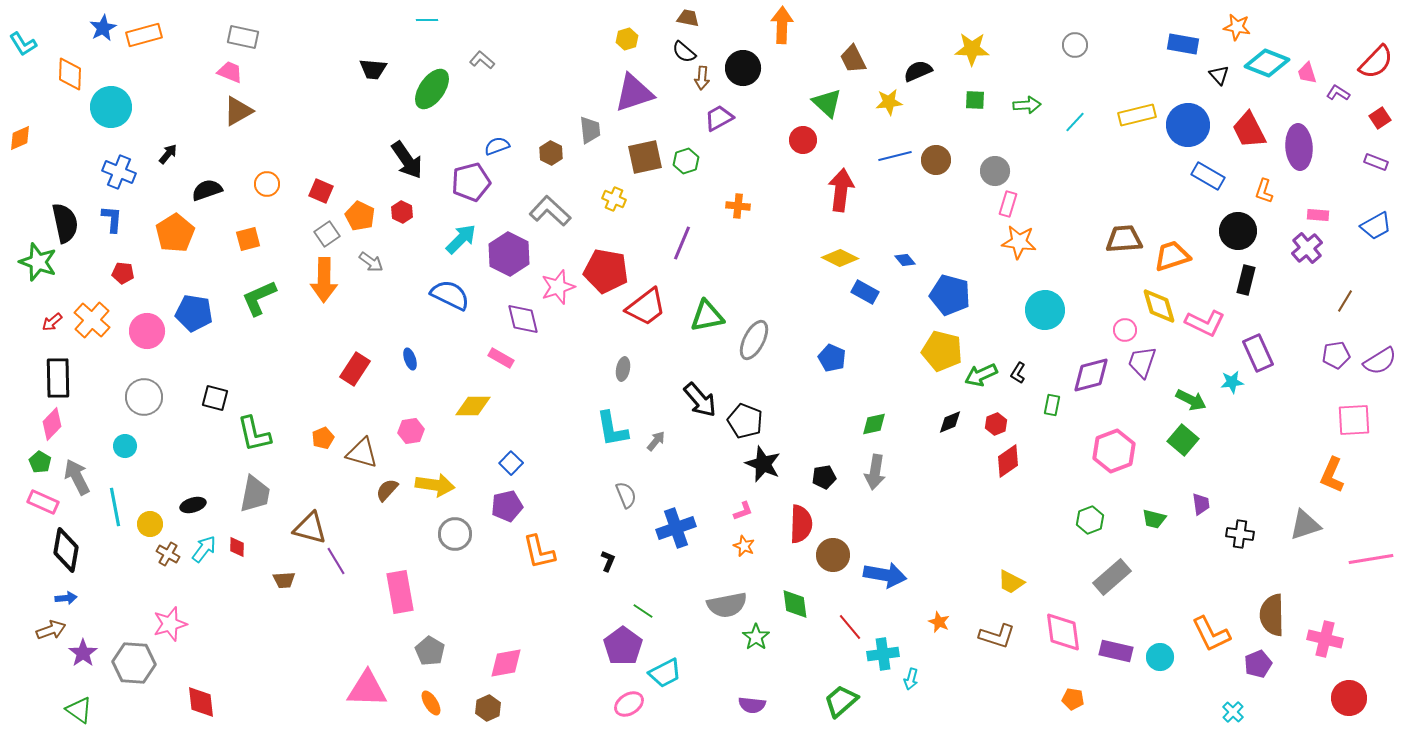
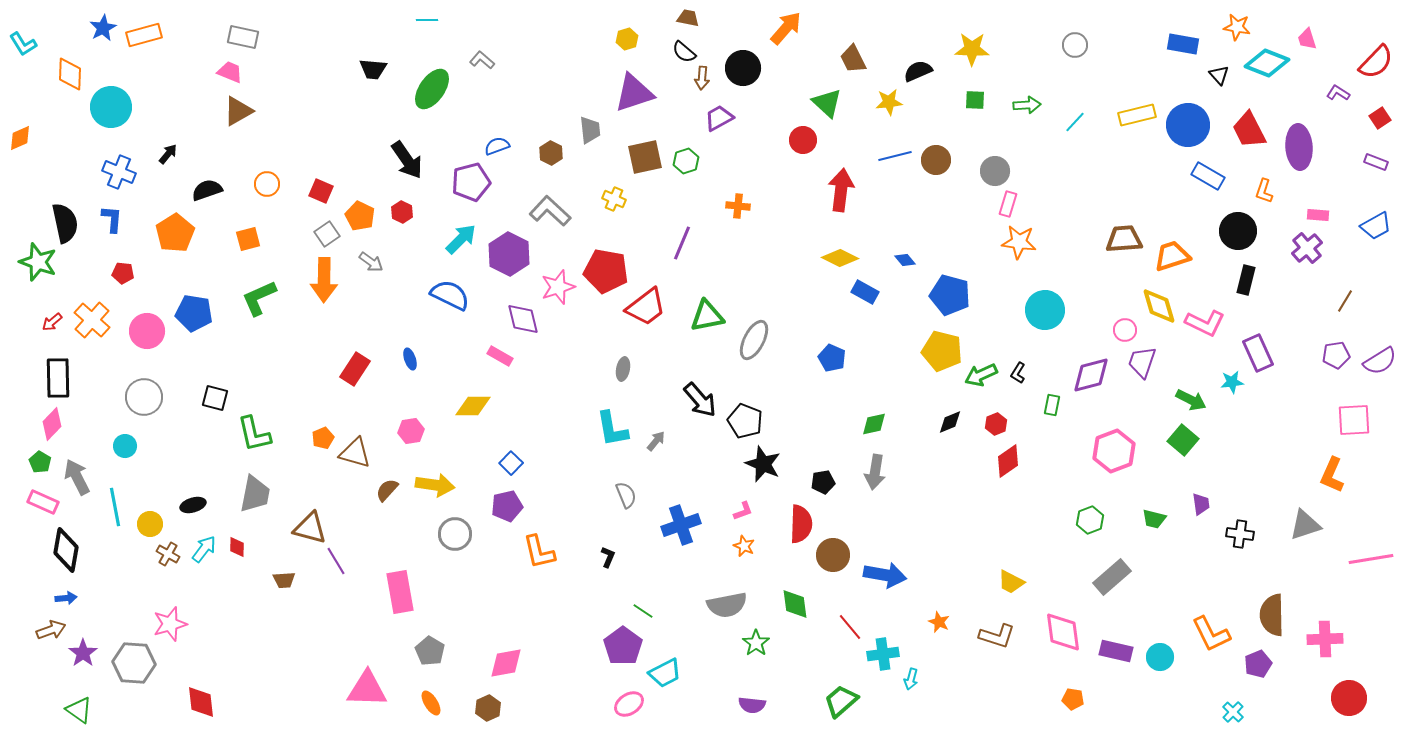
orange arrow at (782, 25): moved 4 px right, 3 px down; rotated 39 degrees clockwise
pink trapezoid at (1307, 73): moved 34 px up
pink rectangle at (501, 358): moved 1 px left, 2 px up
brown triangle at (362, 453): moved 7 px left
black pentagon at (824, 477): moved 1 px left, 5 px down
blue cross at (676, 528): moved 5 px right, 3 px up
black L-shape at (608, 561): moved 4 px up
green star at (756, 637): moved 6 px down
pink cross at (1325, 639): rotated 16 degrees counterclockwise
